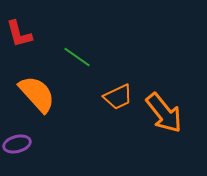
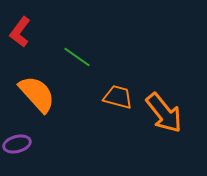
red L-shape: moved 1 px right, 2 px up; rotated 52 degrees clockwise
orange trapezoid: rotated 140 degrees counterclockwise
